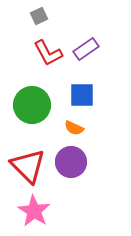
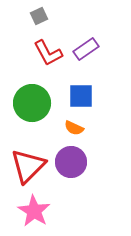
blue square: moved 1 px left, 1 px down
green circle: moved 2 px up
red triangle: rotated 30 degrees clockwise
